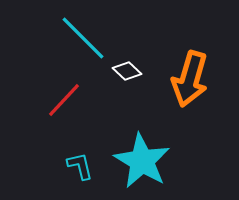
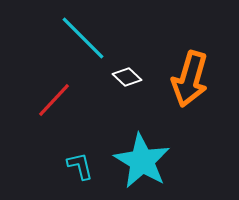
white diamond: moved 6 px down
red line: moved 10 px left
